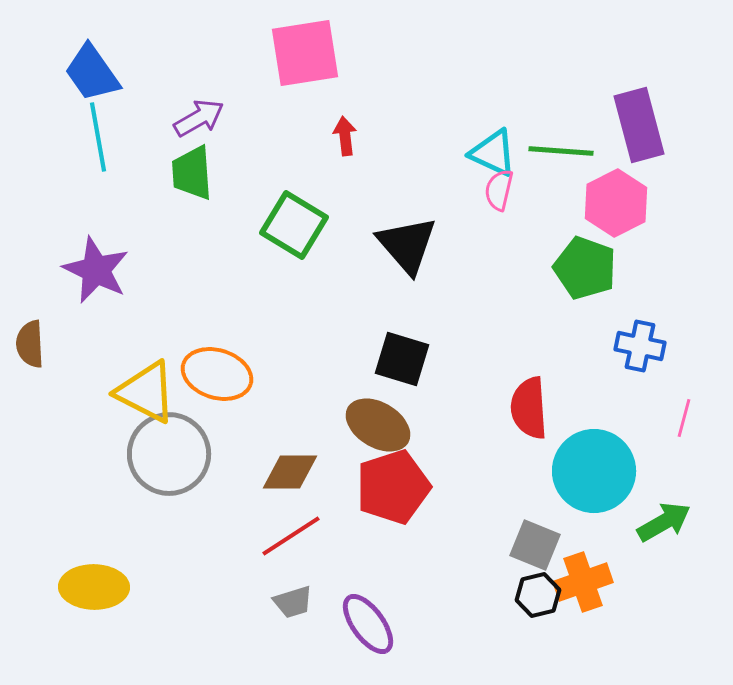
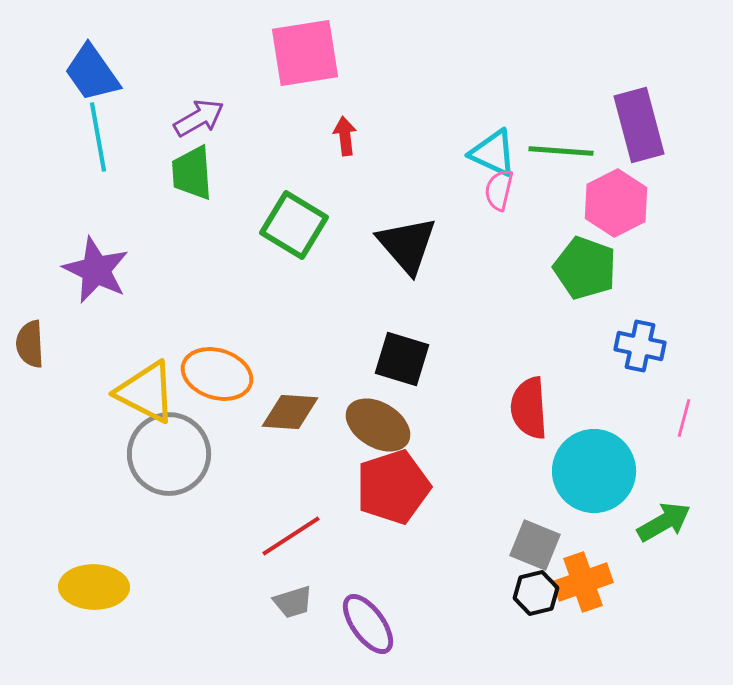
brown diamond: moved 60 px up; rotated 4 degrees clockwise
black hexagon: moved 2 px left, 2 px up
